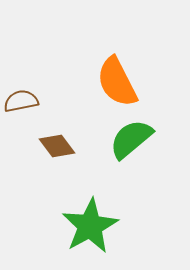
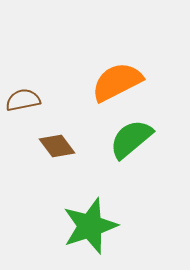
orange semicircle: rotated 90 degrees clockwise
brown semicircle: moved 2 px right, 1 px up
green star: rotated 10 degrees clockwise
